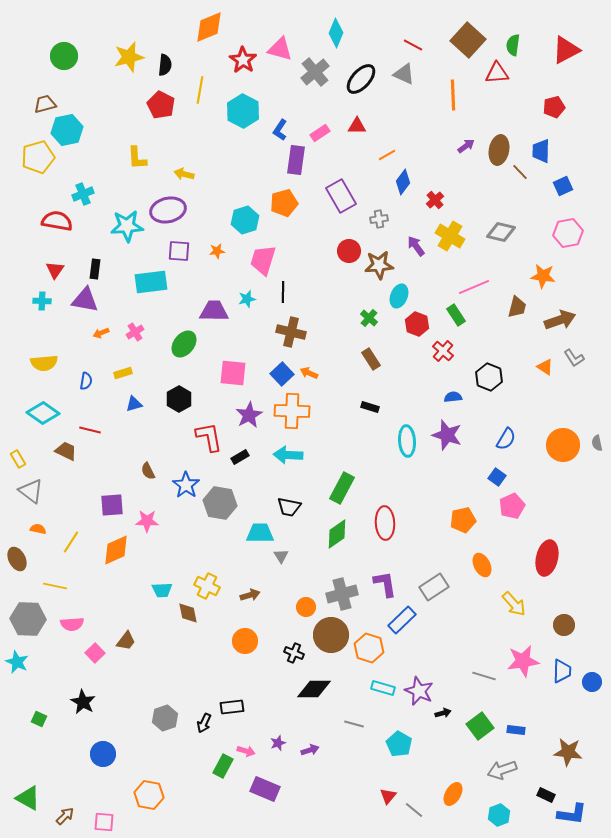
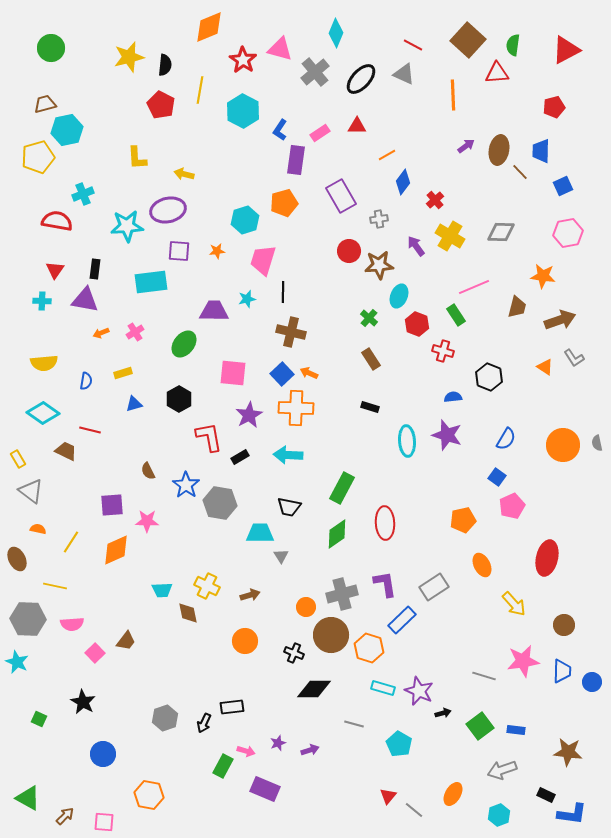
green circle at (64, 56): moved 13 px left, 8 px up
gray diamond at (501, 232): rotated 12 degrees counterclockwise
red cross at (443, 351): rotated 25 degrees counterclockwise
orange cross at (292, 411): moved 4 px right, 3 px up
